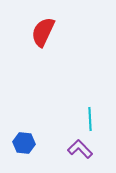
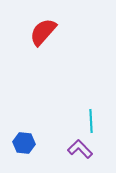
red semicircle: rotated 16 degrees clockwise
cyan line: moved 1 px right, 2 px down
